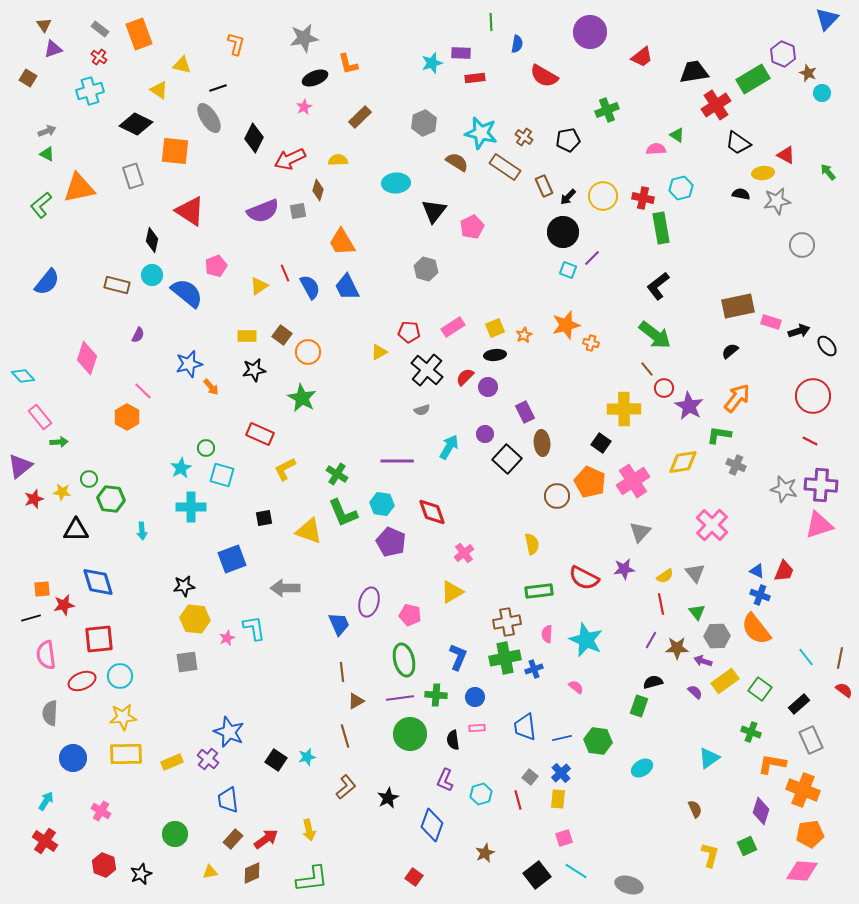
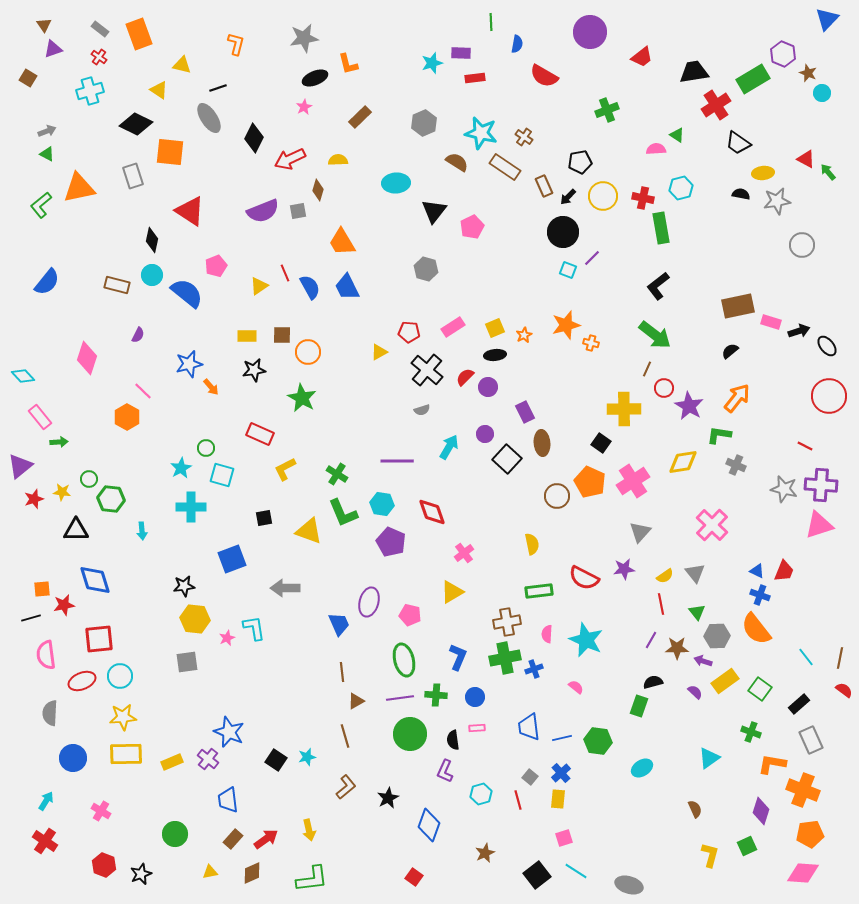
black pentagon at (568, 140): moved 12 px right, 22 px down
orange square at (175, 151): moved 5 px left, 1 px down
red triangle at (786, 155): moved 20 px right, 4 px down
brown square at (282, 335): rotated 36 degrees counterclockwise
brown line at (647, 369): rotated 63 degrees clockwise
red circle at (813, 396): moved 16 px right
red line at (810, 441): moved 5 px left, 5 px down
blue diamond at (98, 582): moved 3 px left, 2 px up
blue trapezoid at (525, 727): moved 4 px right
purple L-shape at (445, 780): moved 9 px up
blue diamond at (432, 825): moved 3 px left
pink diamond at (802, 871): moved 1 px right, 2 px down
